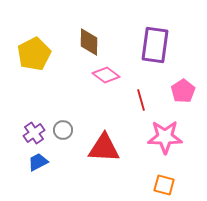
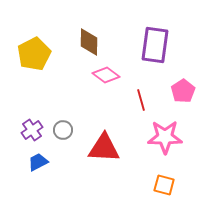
purple cross: moved 2 px left, 3 px up
